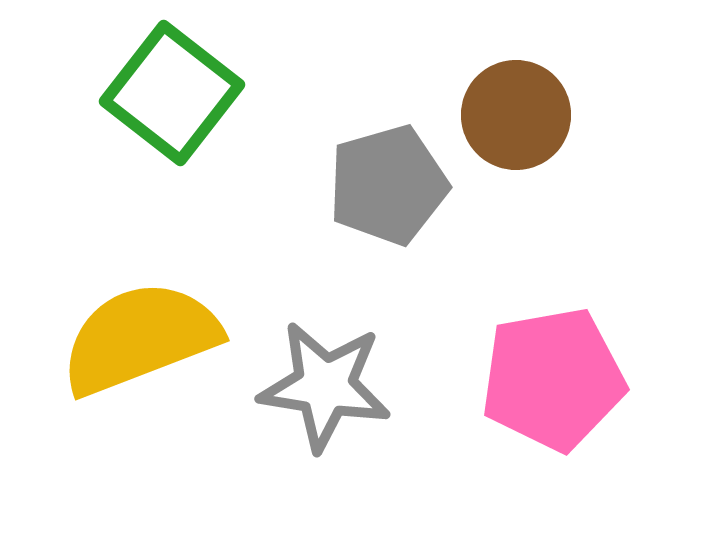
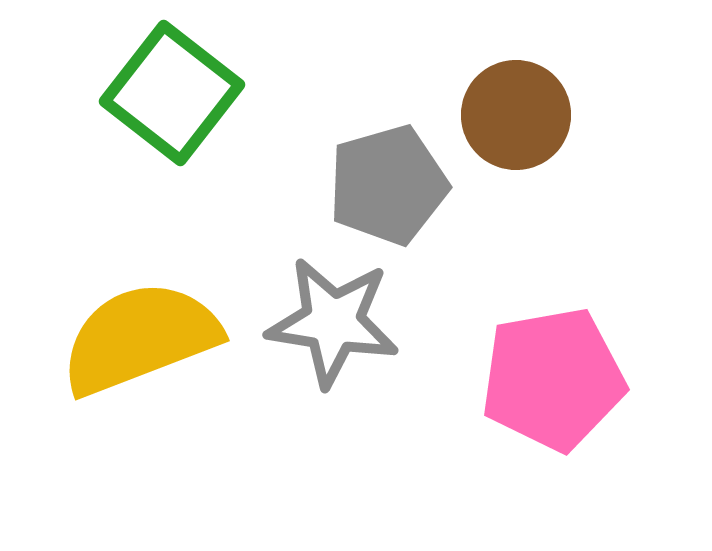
gray star: moved 8 px right, 64 px up
